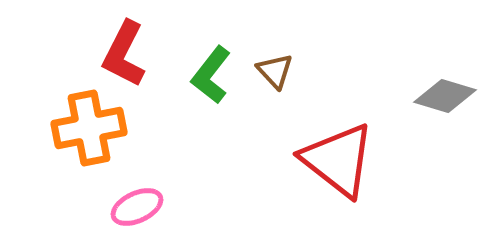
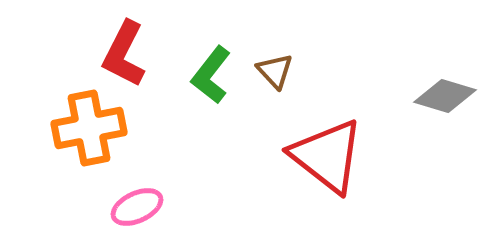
red triangle: moved 11 px left, 4 px up
